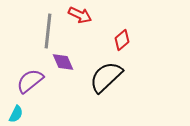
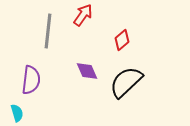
red arrow: moved 3 px right; rotated 80 degrees counterclockwise
purple diamond: moved 24 px right, 9 px down
black semicircle: moved 20 px right, 5 px down
purple semicircle: moved 1 px right, 1 px up; rotated 136 degrees clockwise
cyan semicircle: moved 1 px right, 1 px up; rotated 42 degrees counterclockwise
